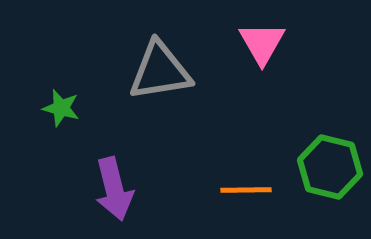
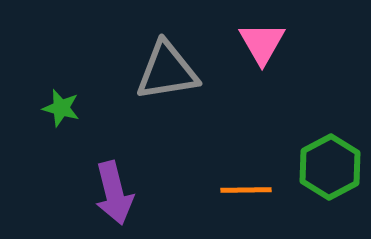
gray triangle: moved 7 px right
green hexagon: rotated 18 degrees clockwise
purple arrow: moved 4 px down
